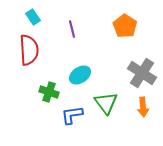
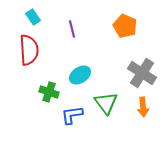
orange pentagon: rotated 10 degrees counterclockwise
